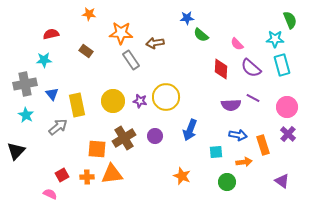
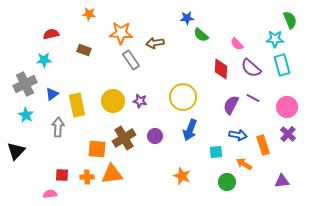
brown rectangle at (86, 51): moved 2 px left, 1 px up; rotated 16 degrees counterclockwise
gray cross at (25, 84): rotated 15 degrees counterclockwise
blue triangle at (52, 94): rotated 32 degrees clockwise
yellow circle at (166, 97): moved 17 px right
purple semicircle at (231, 105): rotated 120 degrees clockwise
gray arrow at (58, 127): rotated 48 degrees counterclockwise
orange arrow at (244, 162): moved 2 px down; rotated 140 degrees counterclockwise
red square at (62, 175): rotated 32 degrees clockwise
purple triangle at (282, 181): rotated 42 degrees counterclockwise
pink semicircle at (50, 194): rotated 32 degrees counterclockwise
